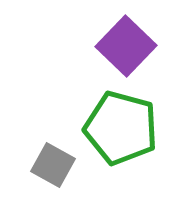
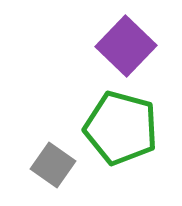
gray square: rotated 6 degrees clockwise
